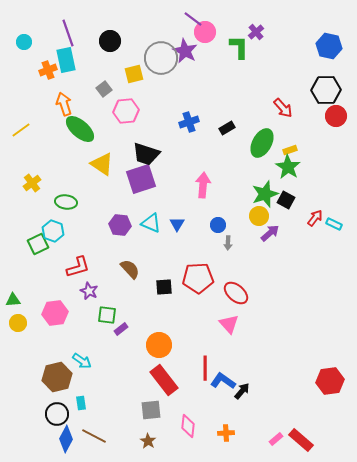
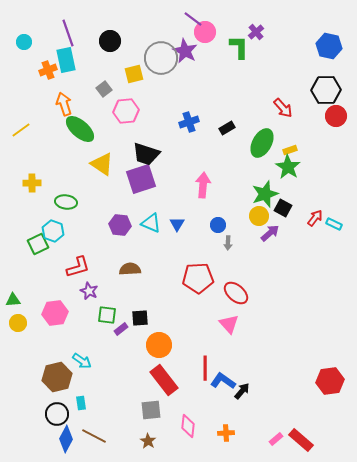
yellow cross at (32, 183): rotated 36 degrees clockwise
black square at (286, 200): moved 3 px left, 8 px down
brown semicircle at (130, 269): rotated 50 degrees counterclockwise
black square at (164, 287): moved 24 px left, 31 px down
